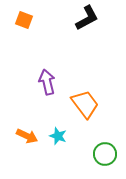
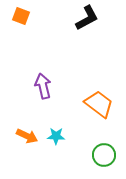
orange square: moved 3 px left, 4 px up
purple arrow: moved 4 px left, 4 px down
orange trapezoid: moved 14 px right; rotated 16 degrees counterclockwise
cyan star: moved 2 px left; rotated 18 degrees counterclockwise
green circle: moved 1 px left, 1 px down
